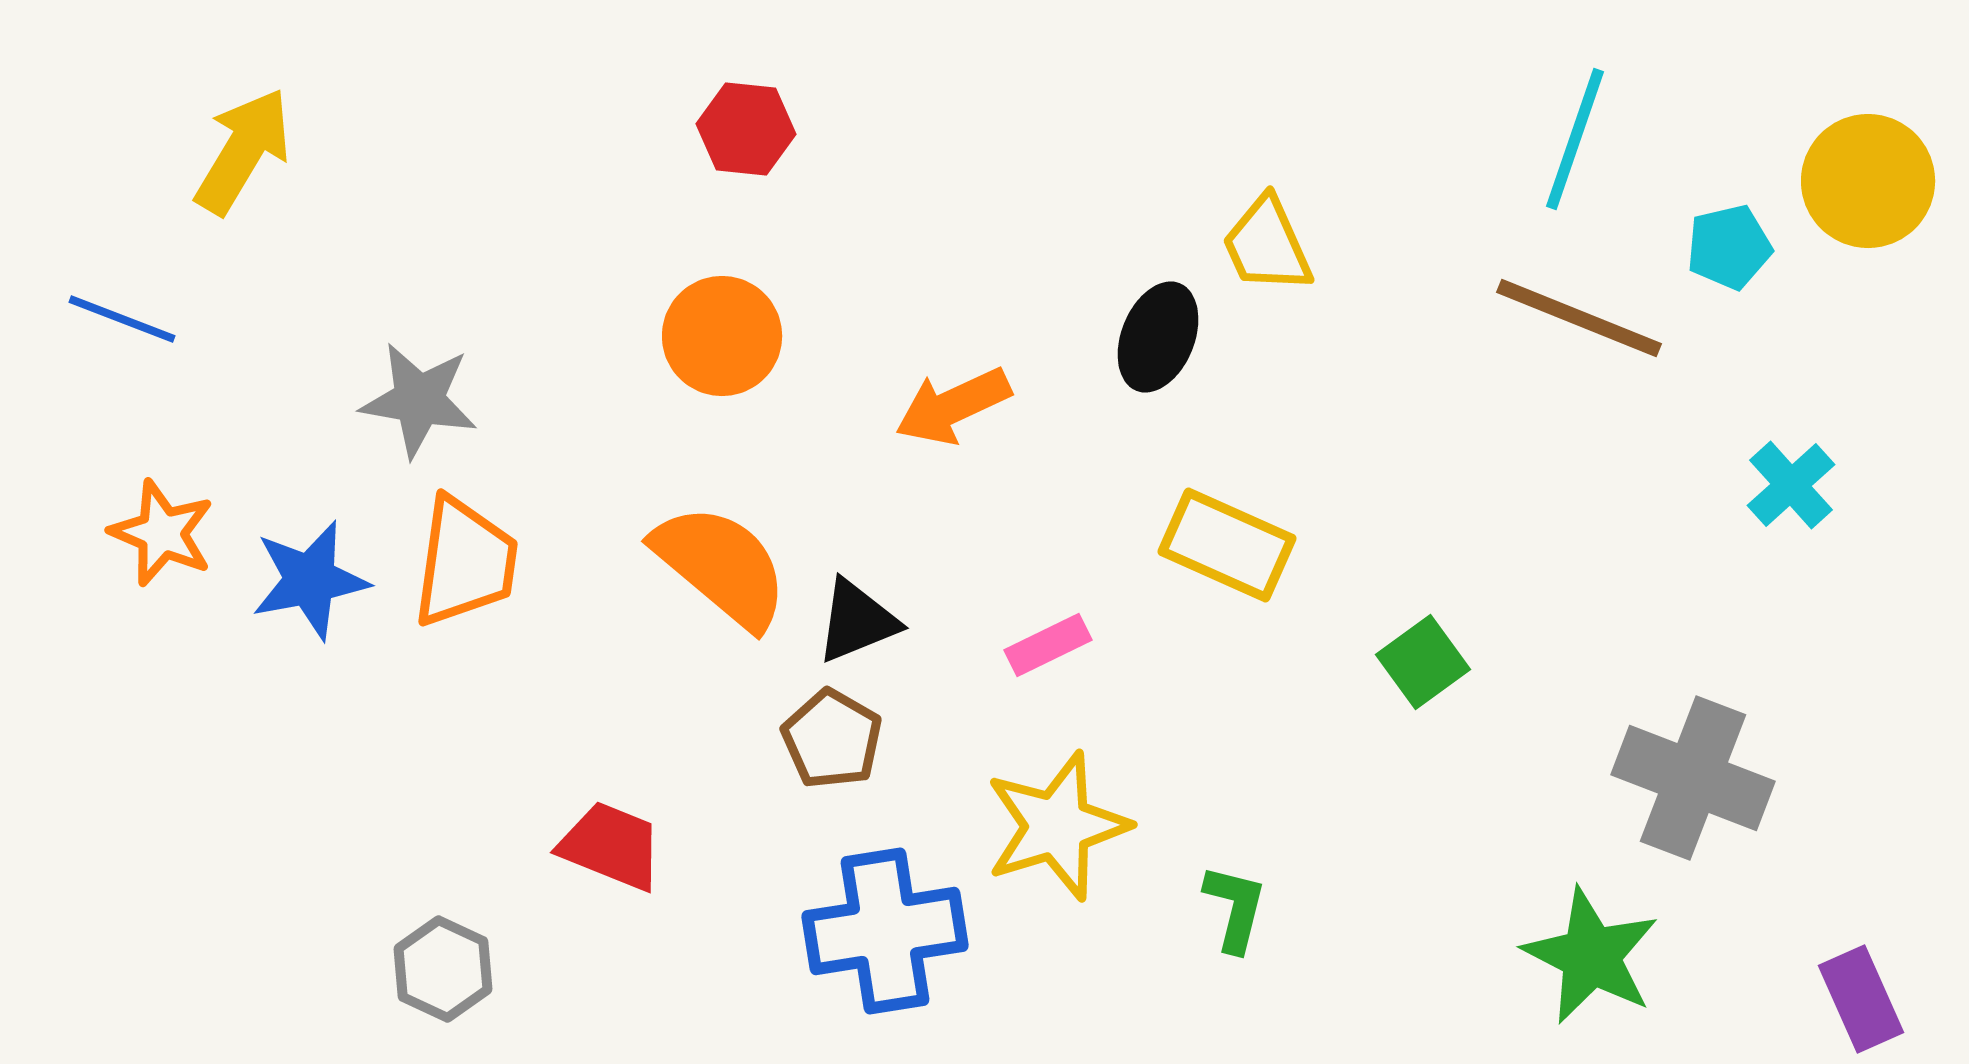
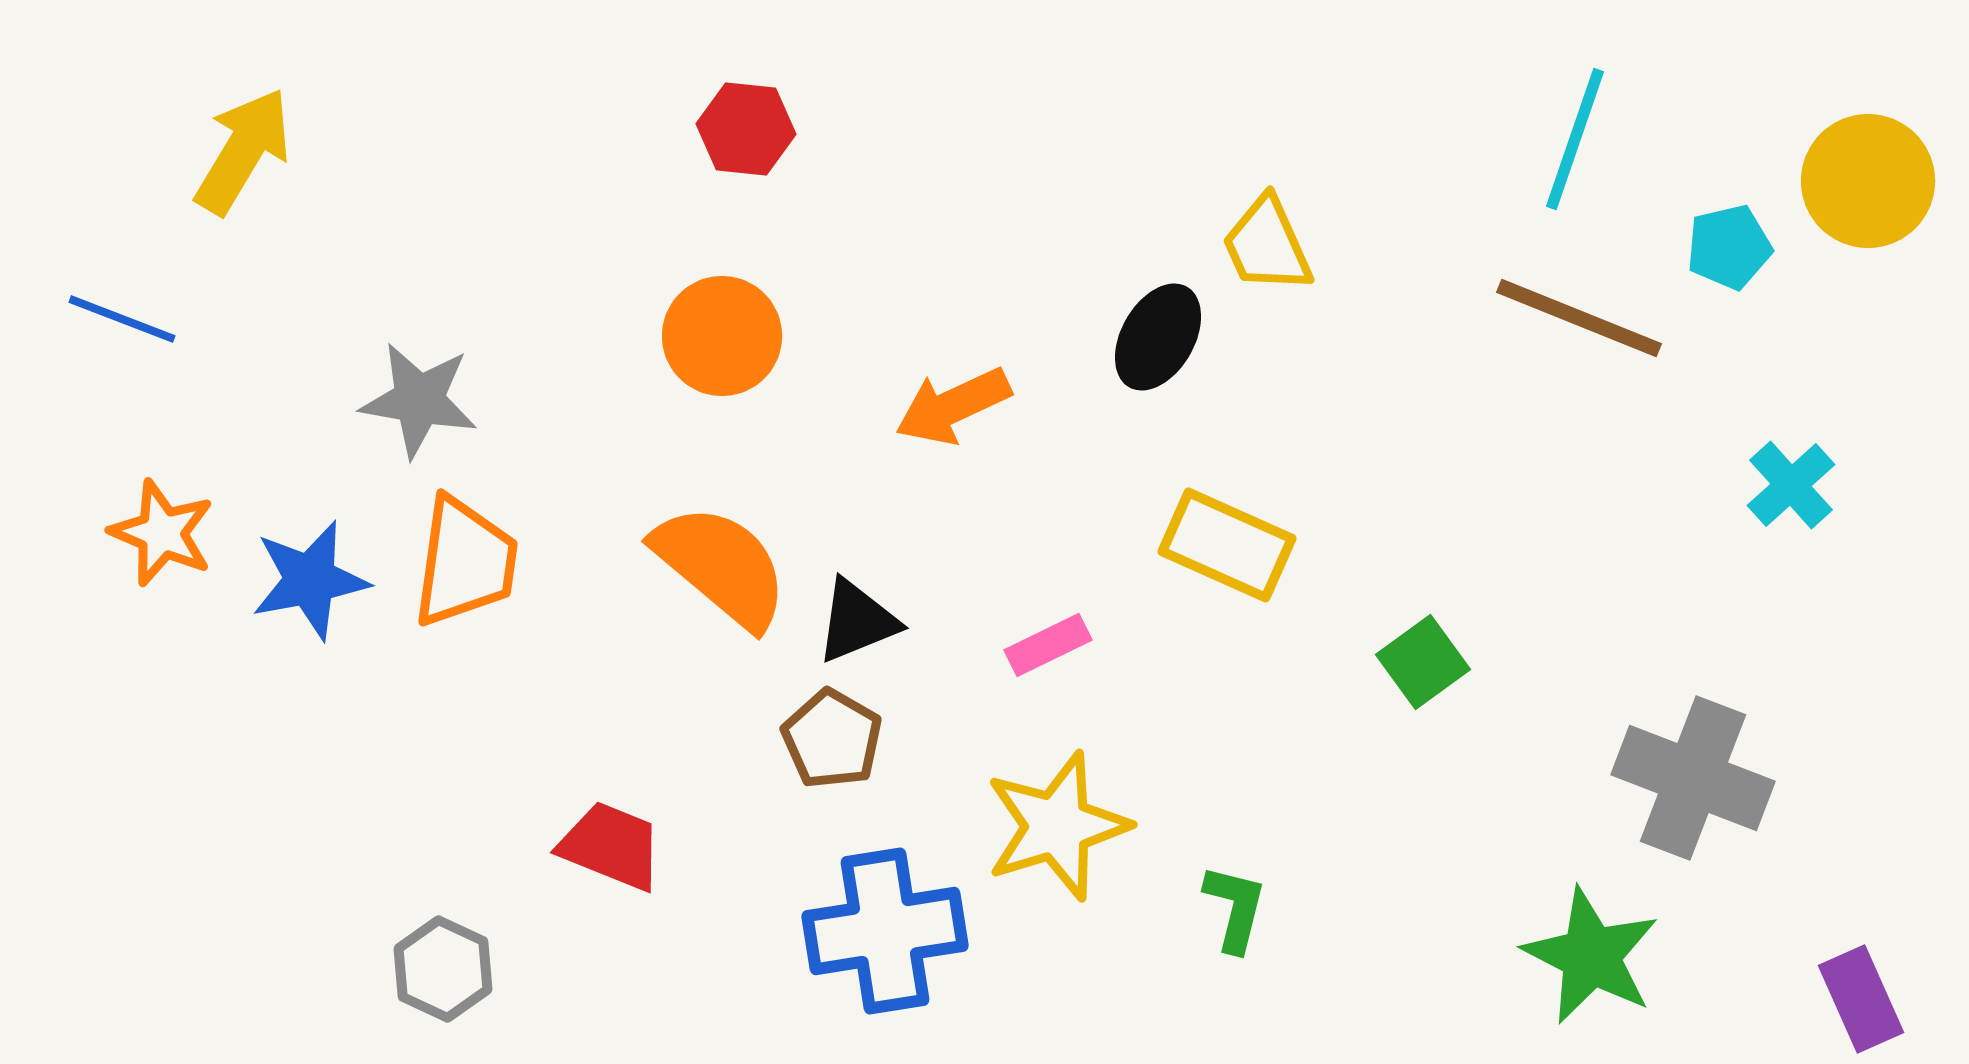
black ellipse: rotated 8 degrees clockwise
